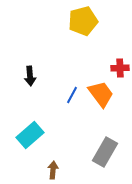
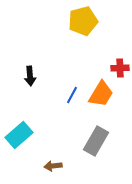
orange trapezoid: rotated 68 degrees clockwise
cyan rectangle: moved 11 px left
gray rectangle: moved 9 px left, 11 px up
brown arrow: moved 4 px up; rotated 102 degrees counterclockwise
